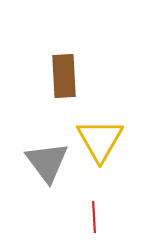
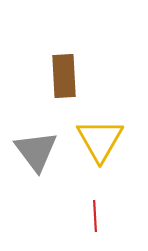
gray triangle: moved 11 px left, 11 px up
red line: moved 1 px right, 1 px up
